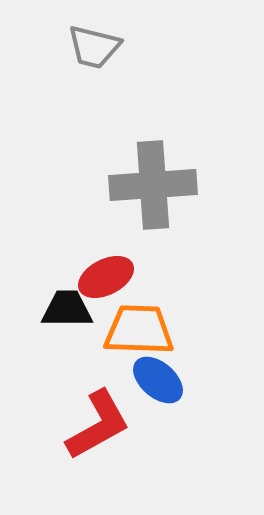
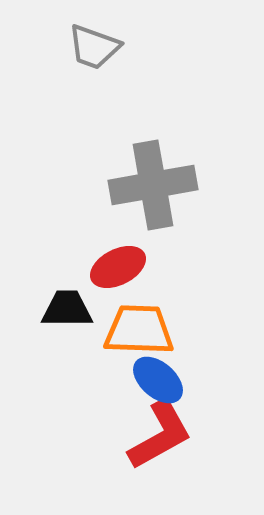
gray trapezoid: rotated 6 degrees clockwise
gray cross: rotated 6 degrees counterclockwise
red ellipse: moved 12 px right, 10 px up
red L-shape: moved 62 px right, 10 px down
